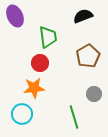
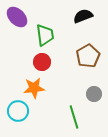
purple ellipse: moved 2 px right, 1 px down; rotated 20 degrees counterclockwise
green trapezoid: moved 3 px left, 2 px up
red circle: moved 2 px right, 1 px up
cyan circle: moved 4 px left, 3 px up
